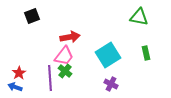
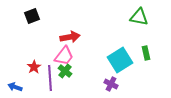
cyan square: moved 12 px right, 5 px down
red star: moved 15 px right, 6 px up
